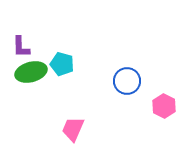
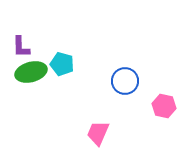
blue circle: moved 2 px left
pink hexagon: rotated 15 degrees counterclockwise
pink trapezoid: moved 25 px right, 4 px down
